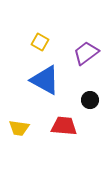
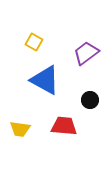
yellow square: moved 6 px left
yellow trapezoid: moved 1 px right, 1 px down
